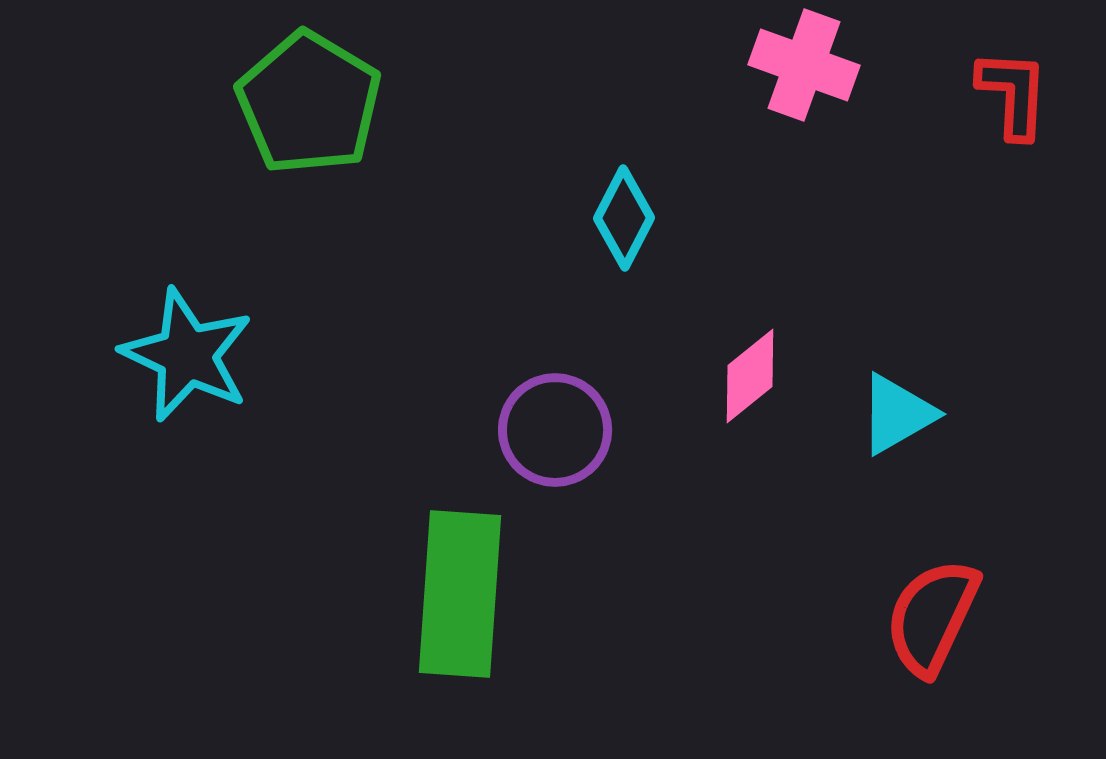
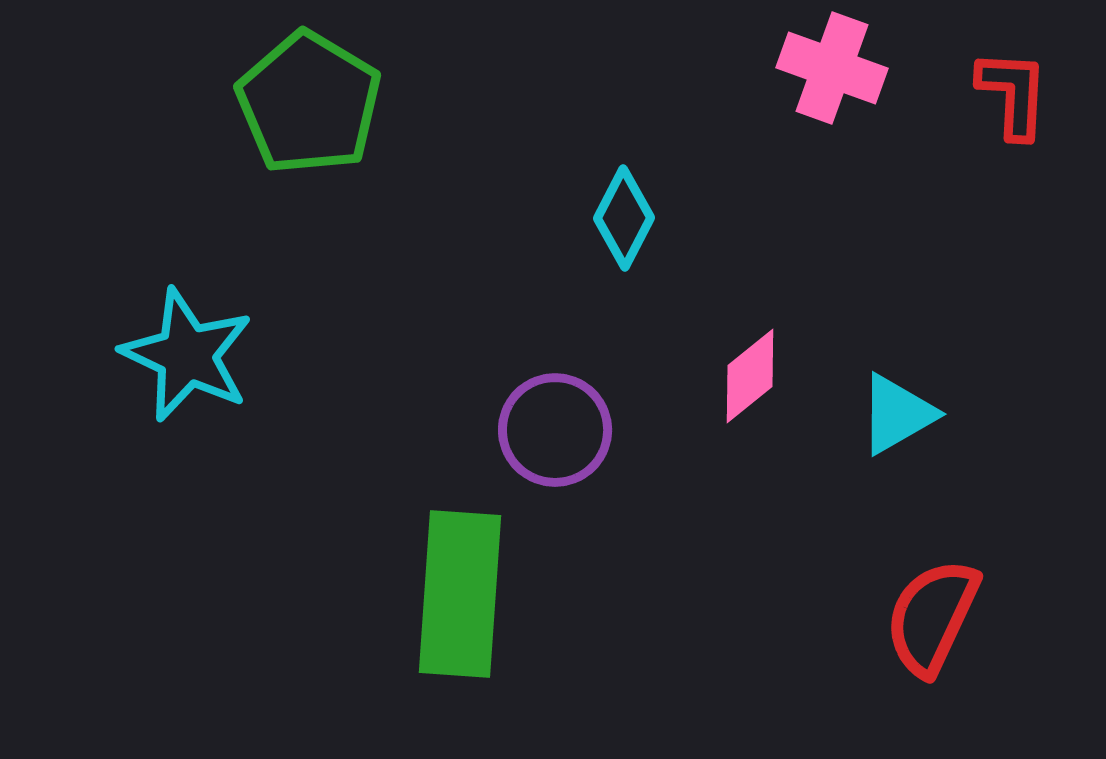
pink cross: moved 28 px right, 3 px down
